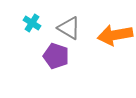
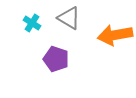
gray triangle: moved 10 px up
purple pentagon: moved 3 px down
